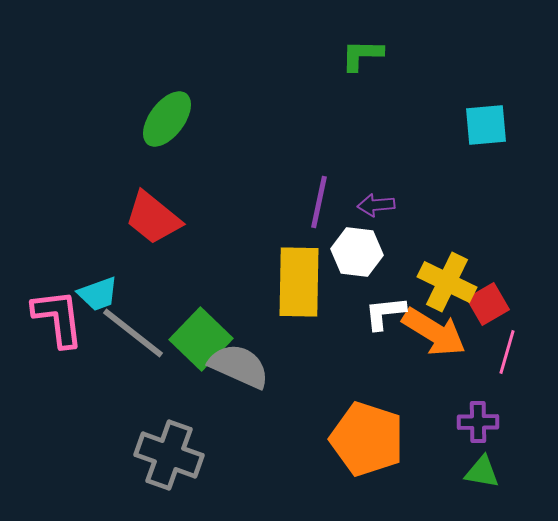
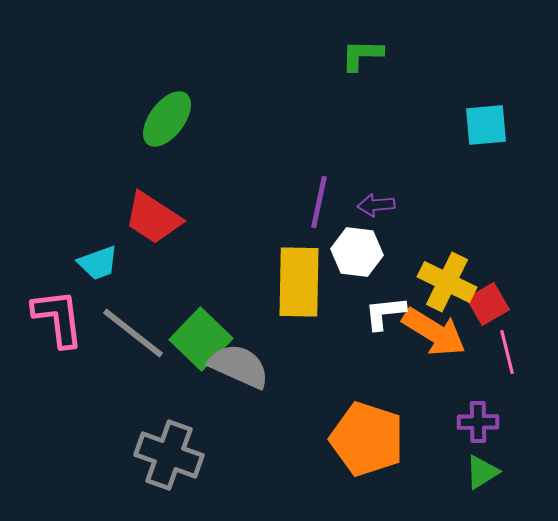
red trapezoid: rotated 6 degrees counterclockwise
cyan trapezoid: moved 31 px up
pink line: rotated 30 degrees counterclockwise
green triangle: rotated 42 degrees counterclockwise
